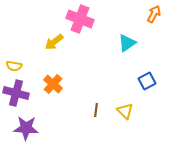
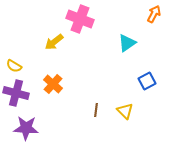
yellow semicircle: rotated 21 degrees clockwise
